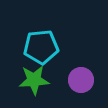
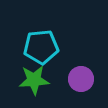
purple circle: moved 1 px up
